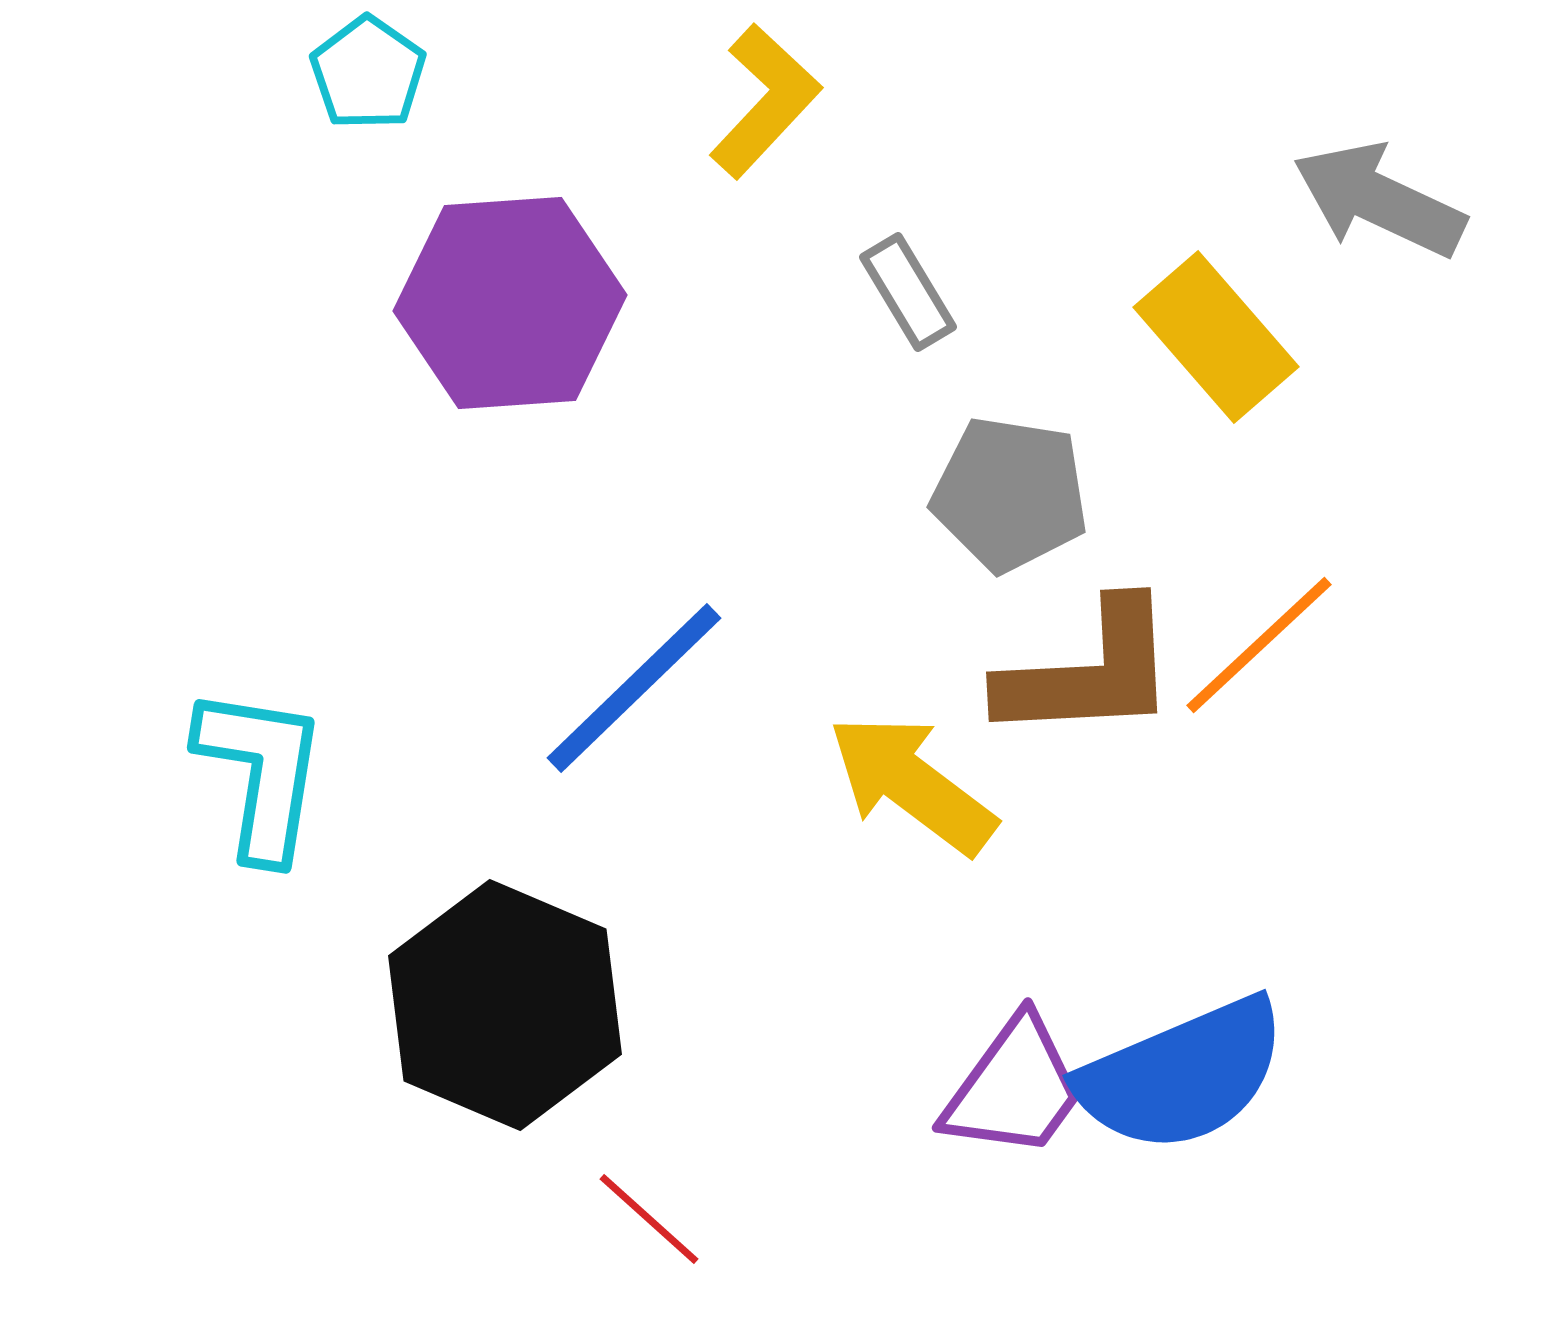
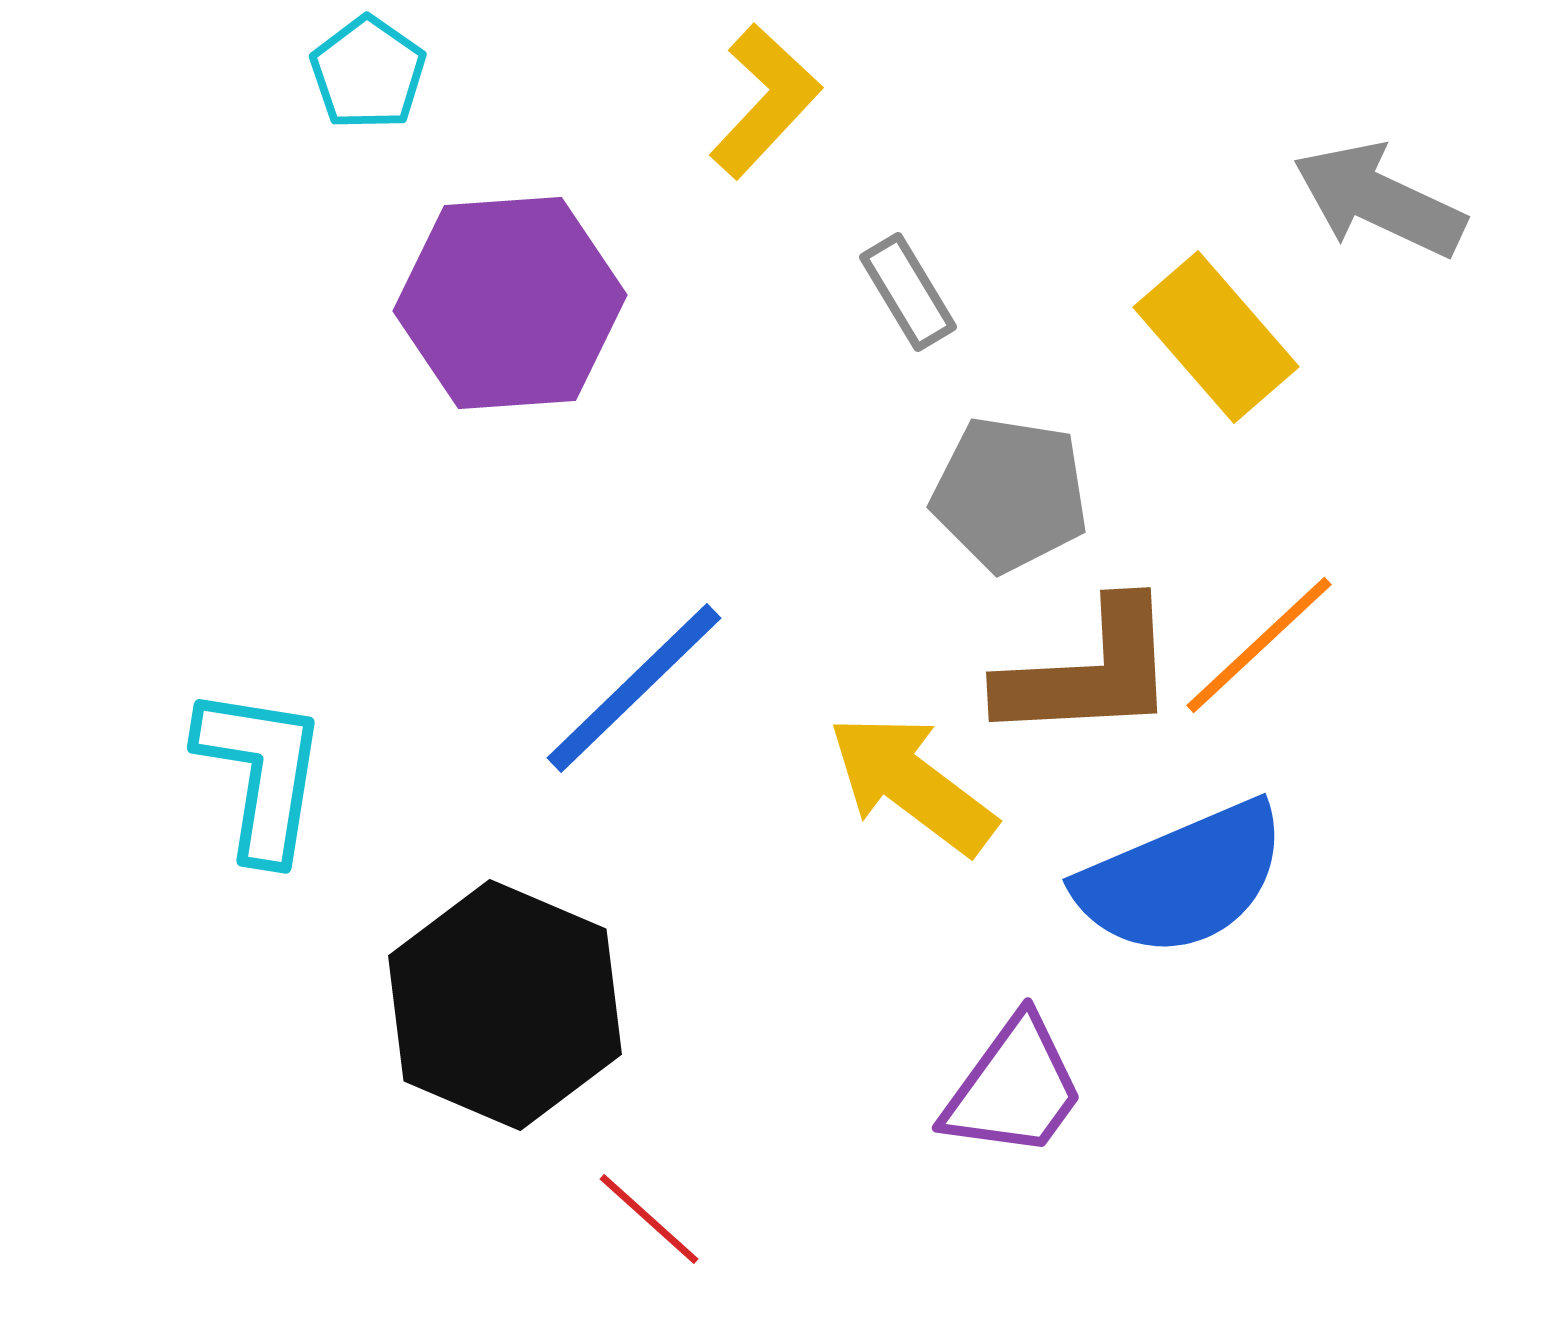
blue semicircle: moved 196 px up
